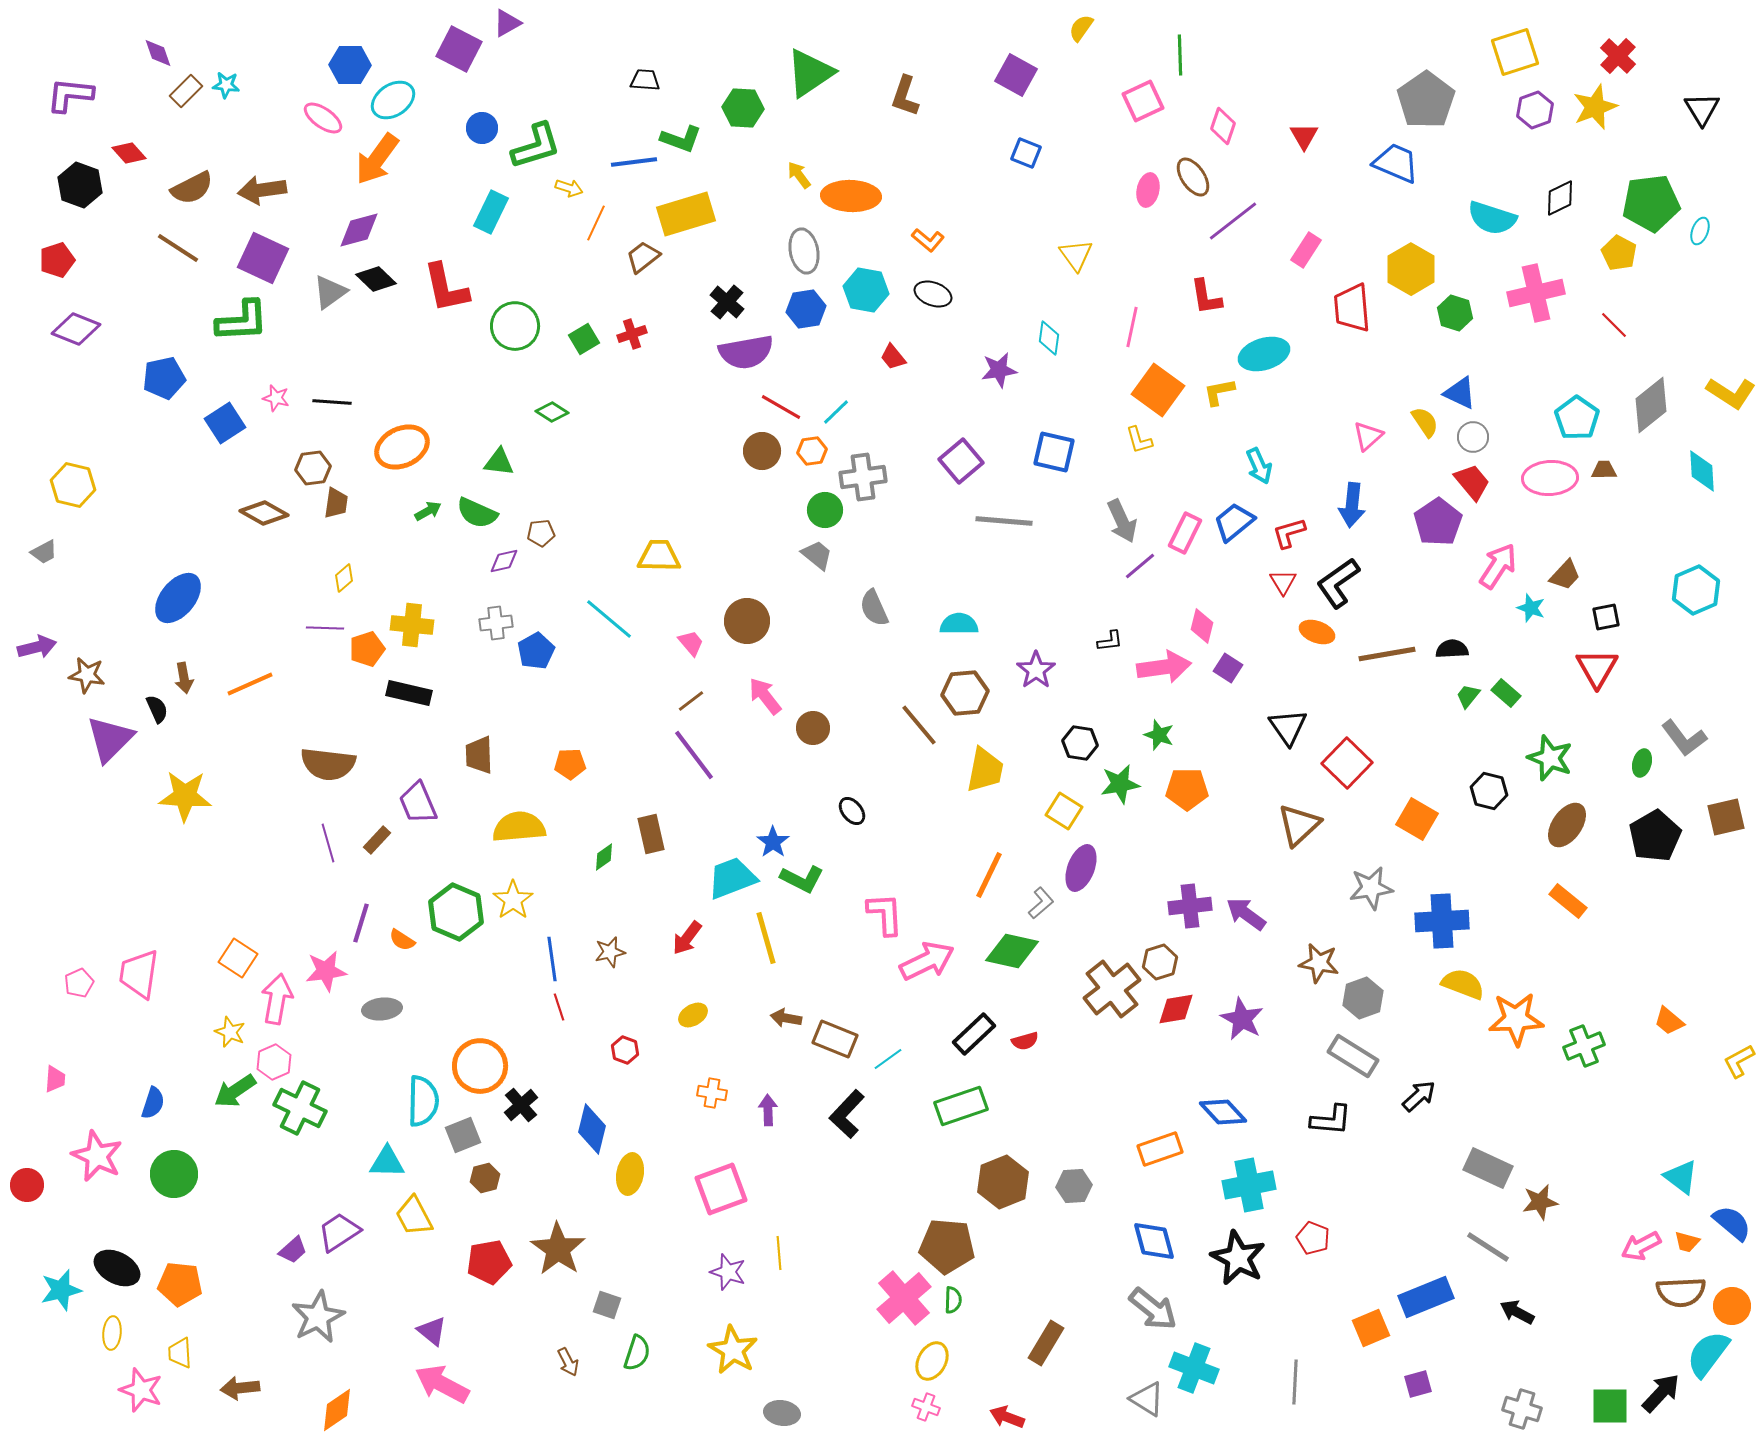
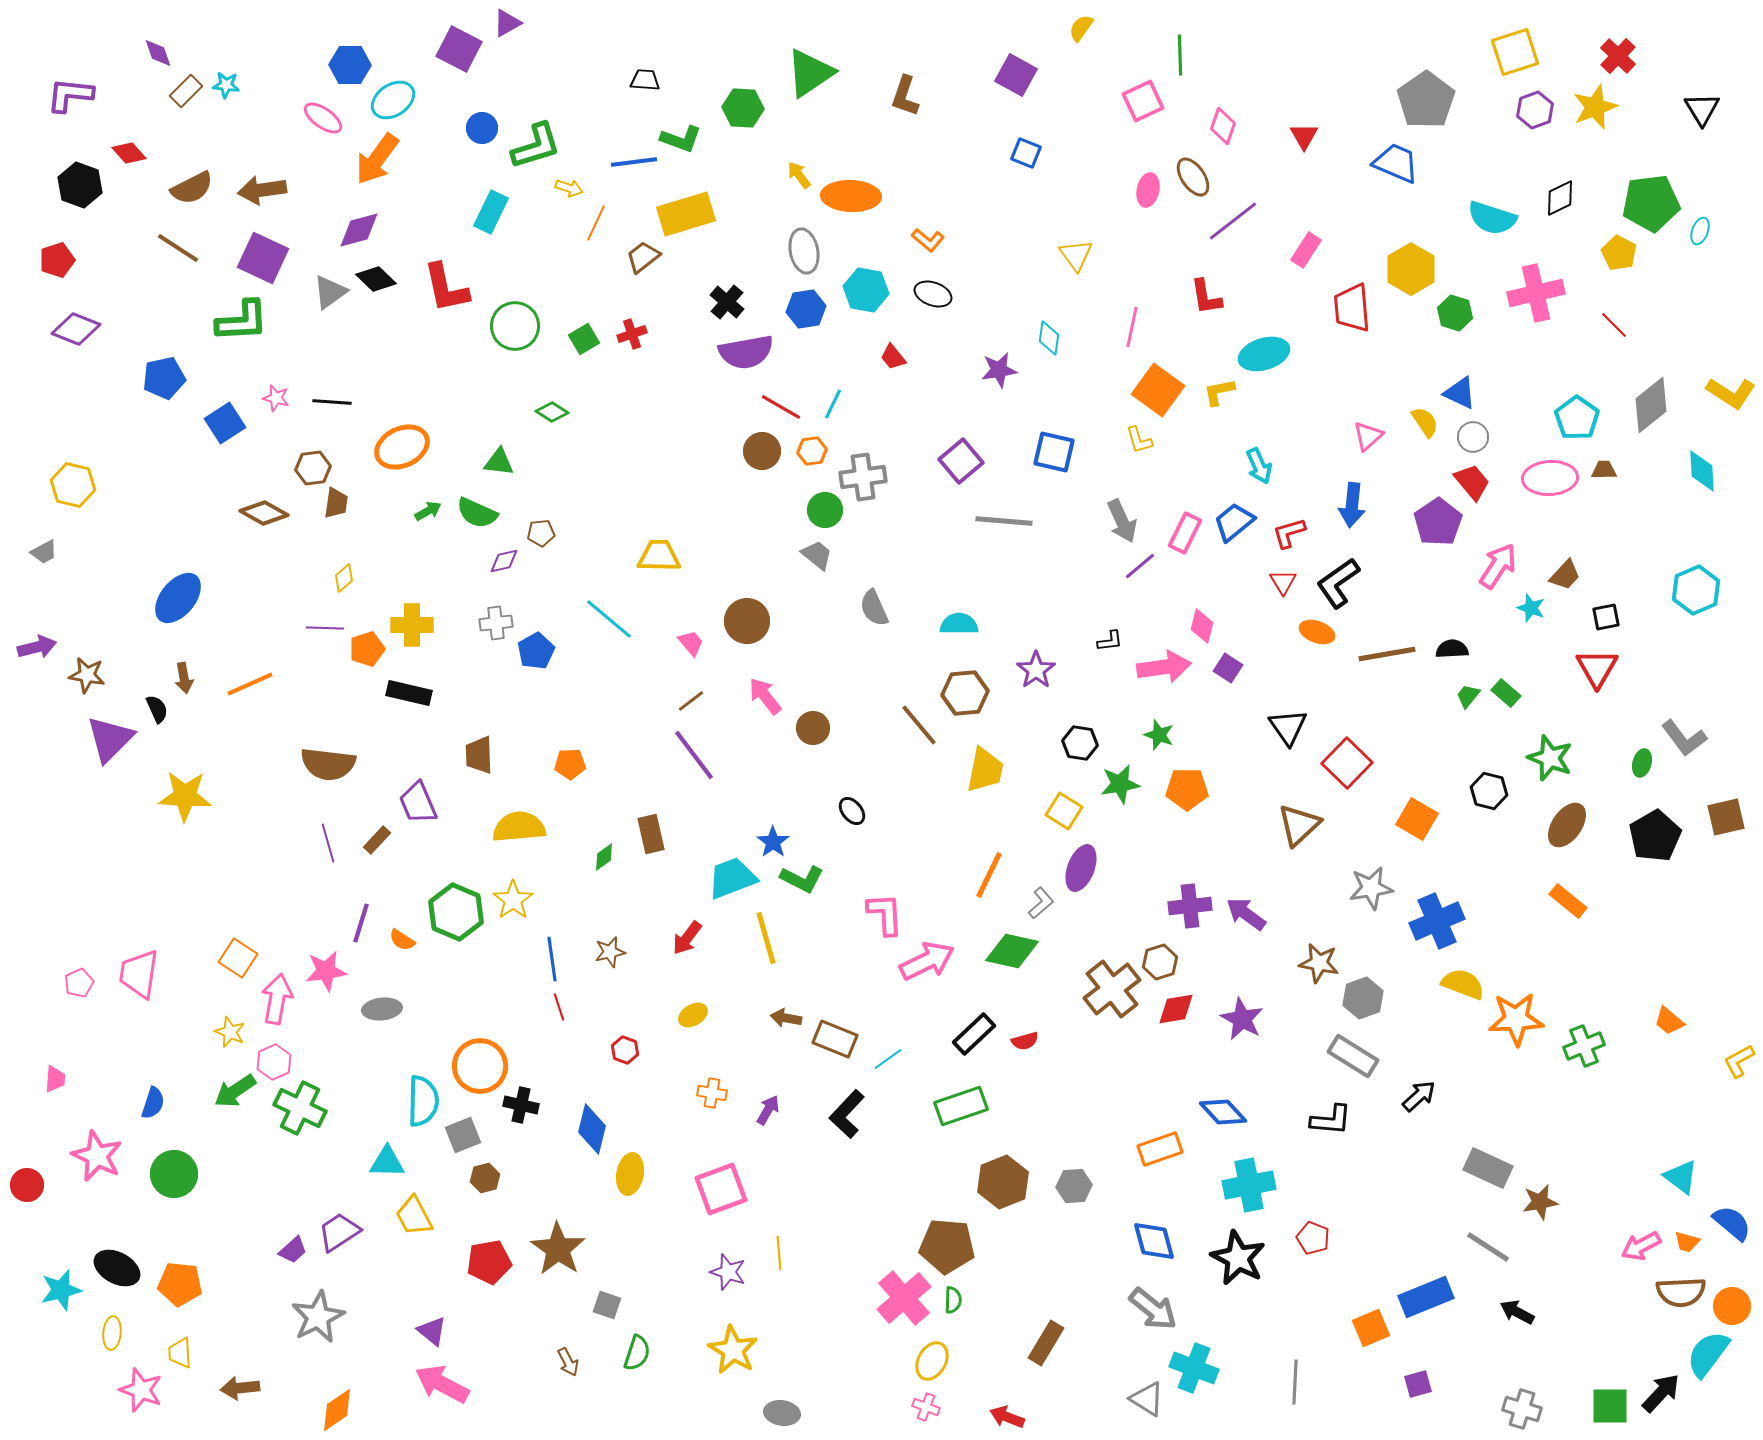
cyan line at (836, 412): moved 3 px left, 8 px up; rotated 20 degrees counterclockwise
yellow cross at (412, 625): rotated 6 degrees counterclockwise
blue cross at (1442, 921): moved 5 px left; rotated 20 degrees counterclockwise
black cross at (521, 1105): rotated 36 degrees counterclockwise
purple arrow at (768, 1110): rotated 32 degrees clockwise
